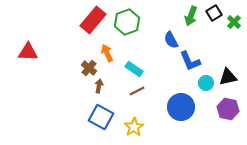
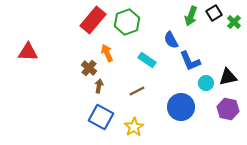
cyan rectangle: moved 13 px right, 9 px up
